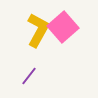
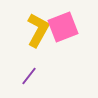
pink square: rotated 20 degrees clockwise
